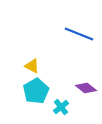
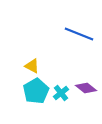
cyan cross: moved 14 px up
